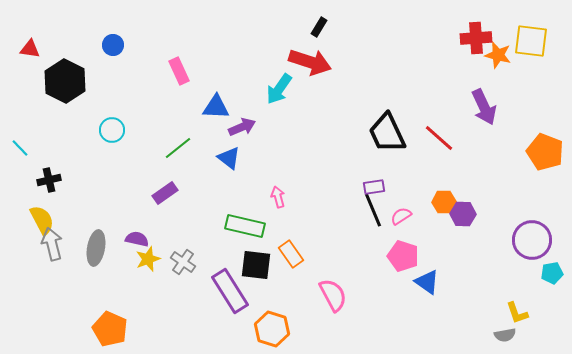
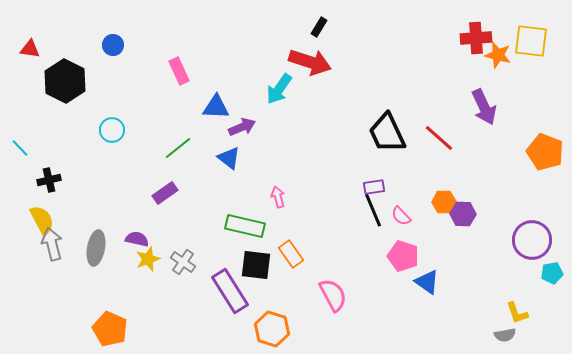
pink semicircle at (401, 216): rotated 100 degrees counterclockwise
